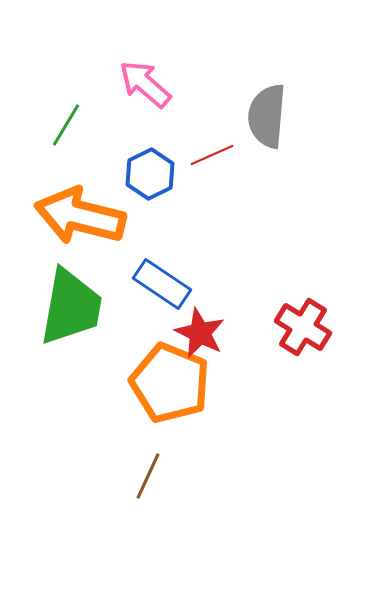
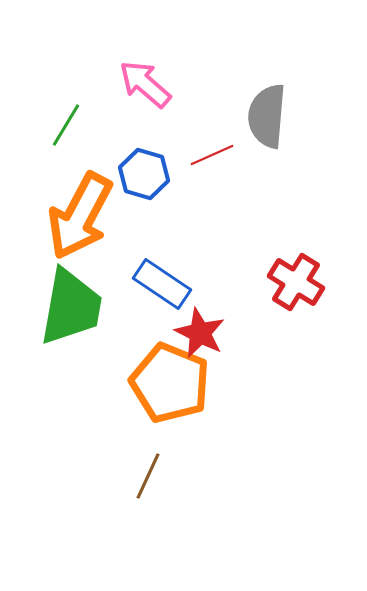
blue hexagon: moved 6 px left; rotated 18 degrees counterclockwise
orange arrow: rotated 76 degrees counterclockwise
red cross: moved 7 px left, 45 px up
